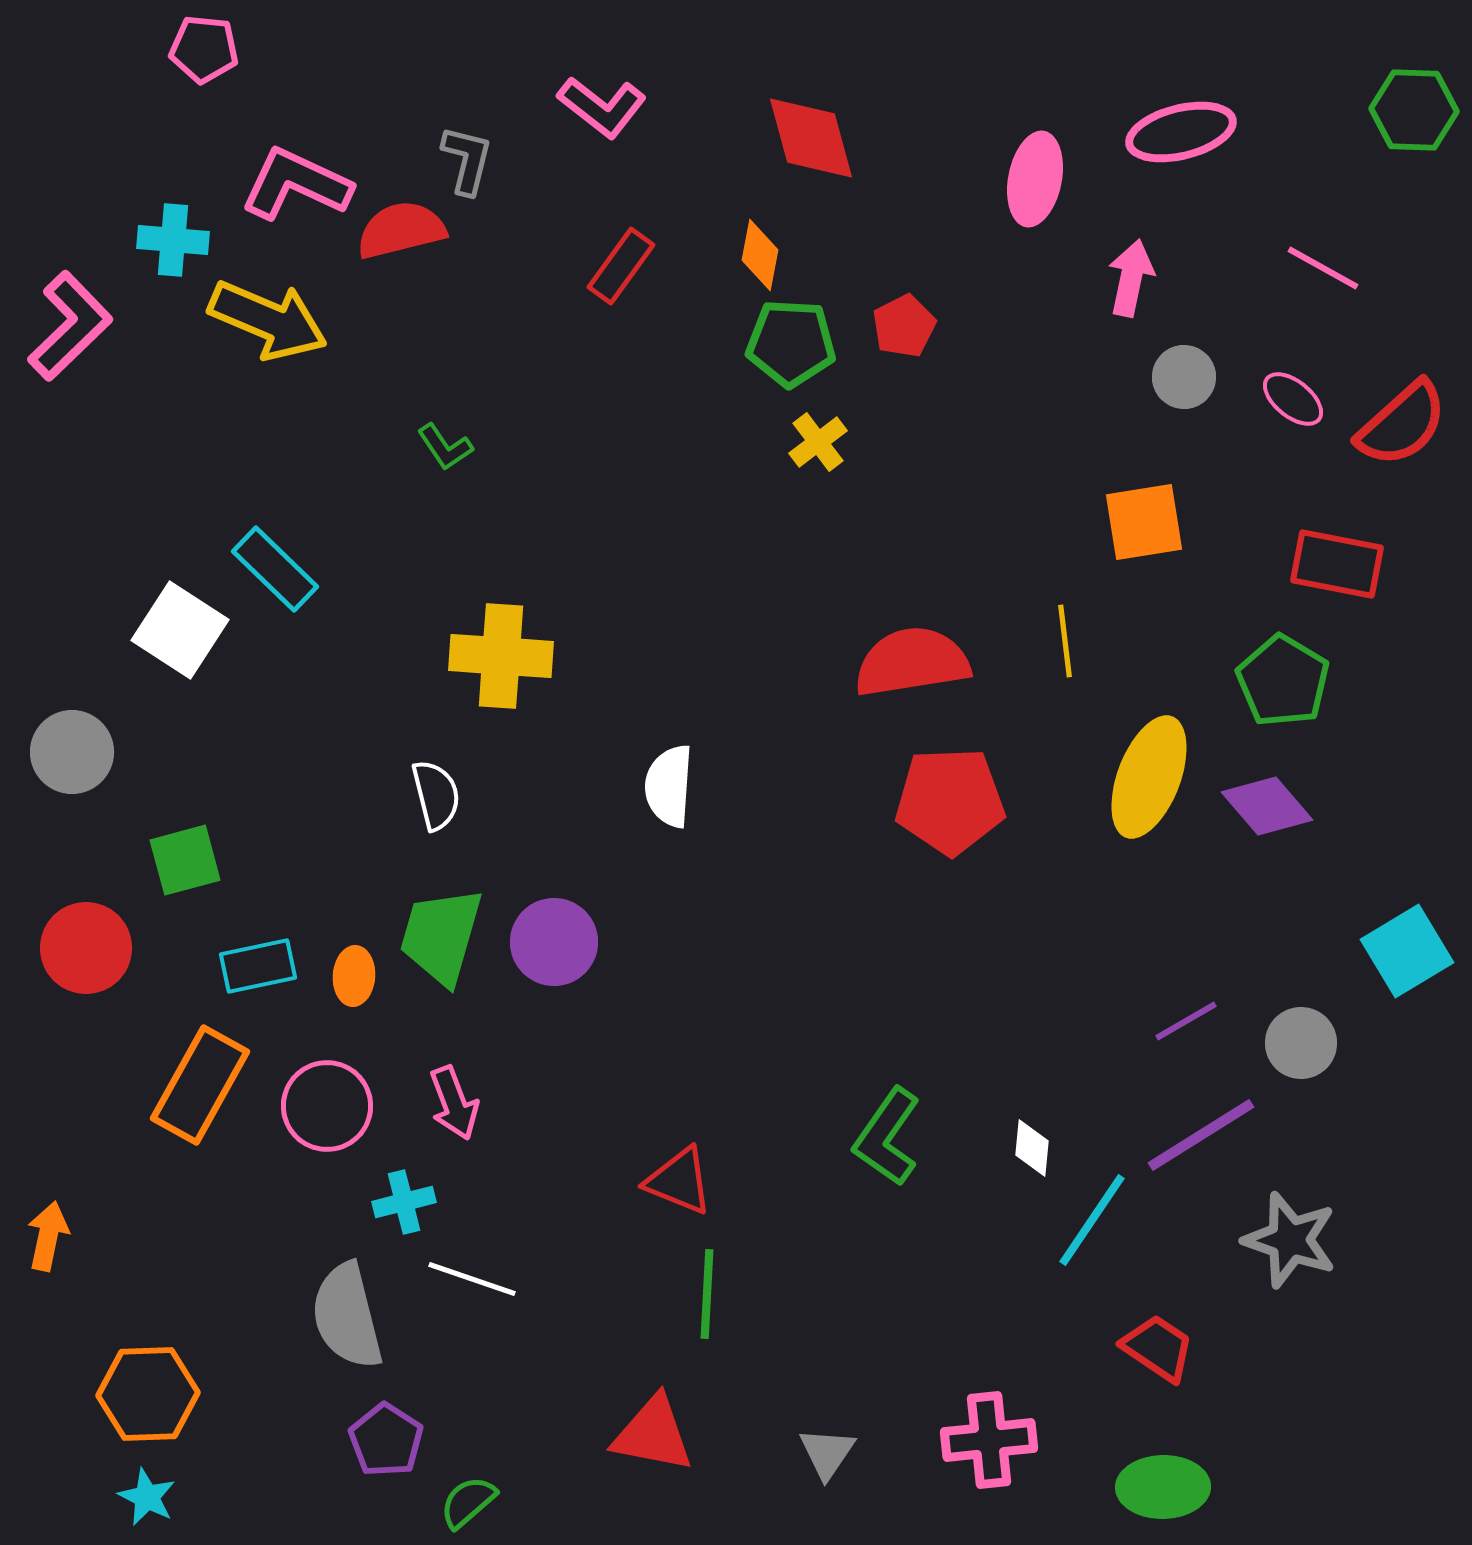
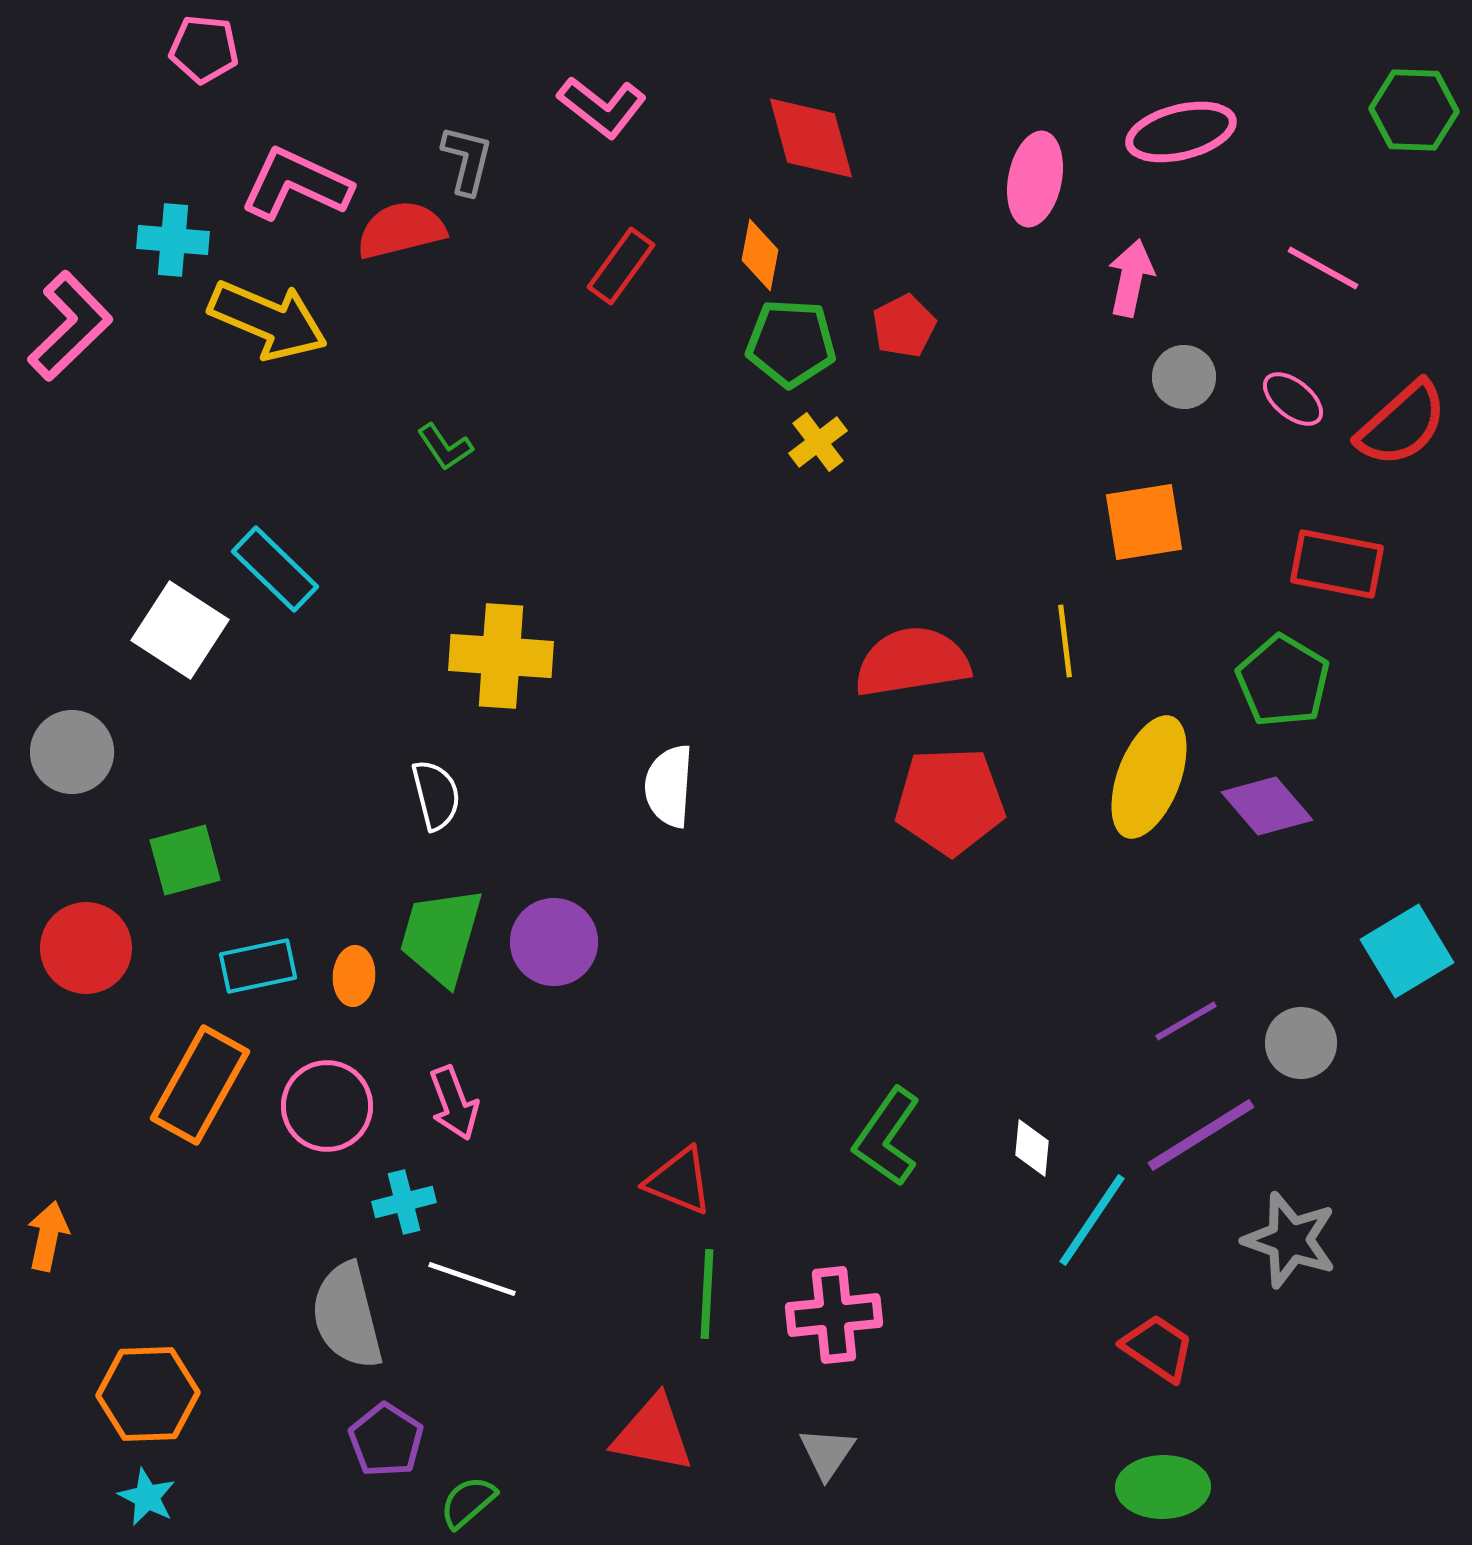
pink cross at (989, 1440): moved 155 px left, 125 px up
